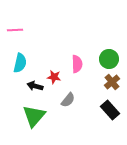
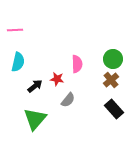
green circle: moved 4 px right
cyan semicircle: moved 2 px left, 1 px up
red star: moved 3 px right, 2 px down
brown cross: moved 1 px left, 2 px up
black arrow: rotated 126 degrees clockwise
black rectangle: moved 4 px right, 1 px up
green triangle: moved 1 px right, 3 px down
